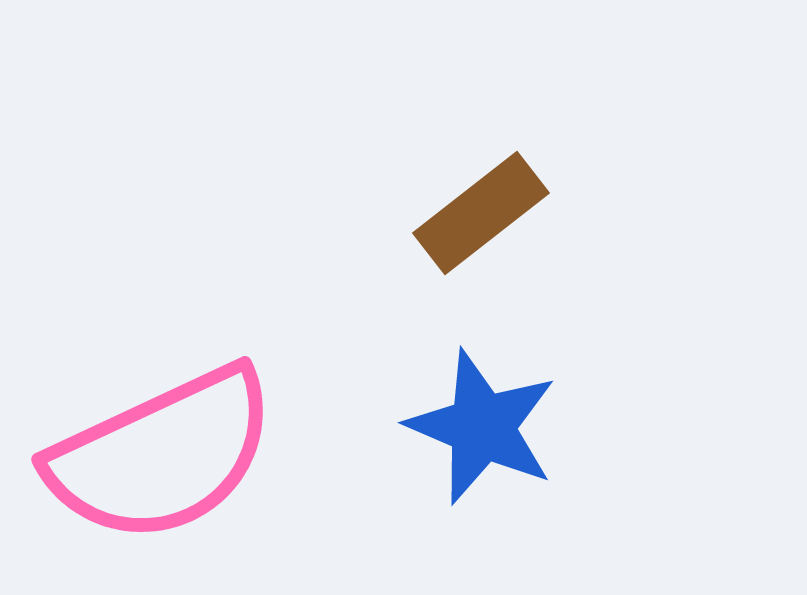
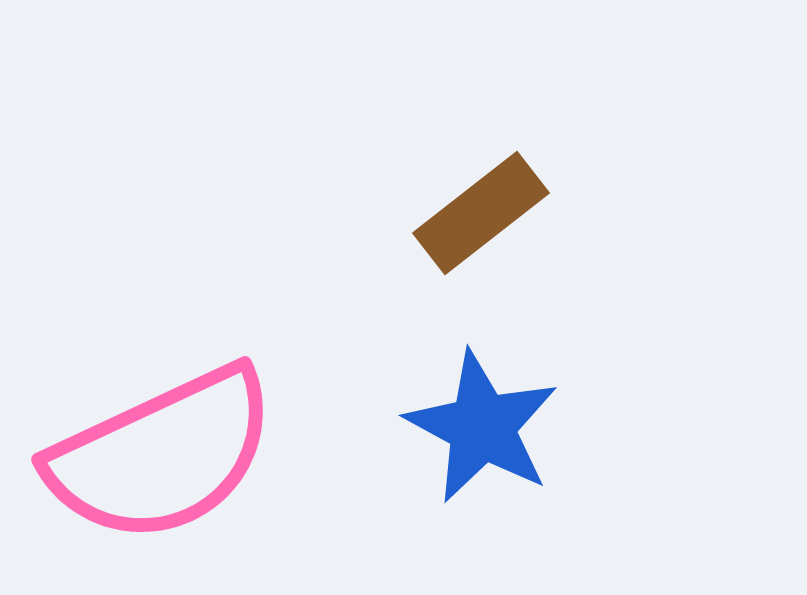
blue star: rotated 5 degrees clockwise
